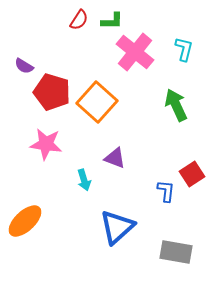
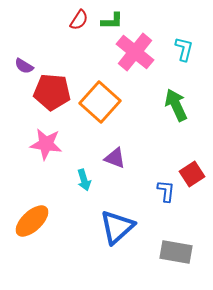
red pentagon: rotated 12 degrees counterclockwise
orange square: moved 3 px right
orange ellipse: moved 7 px right
